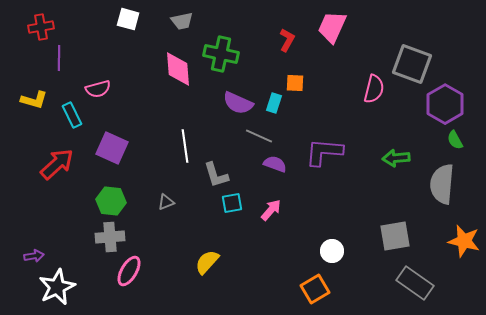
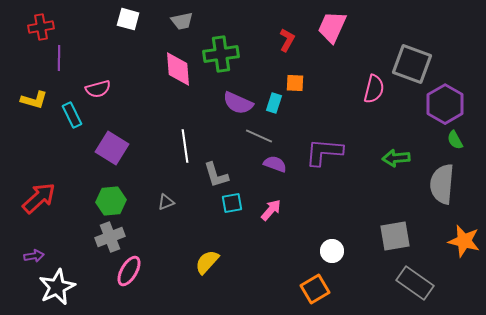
green cross at (221, 54): rotated 20 degrees counterclockwise
purple square at (112, 148): rotated 8 degrees clockwise
red arrow at (57, 164): moved 18 px left, 34 px down
green hexagon at (111, 201): rotated 12 degrees counterclockwise
gray cross at (110, 237): rotated 16 degrees counterclockwise
